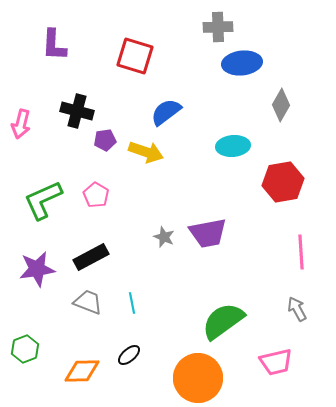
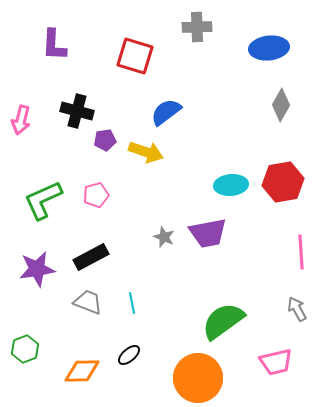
gray cross: moved 21 px left
blue ellipse: moved 27 px right, 15 px up
pink arrow: moved 4 px up
cyan ellipse: moved 2 px left, 39 px down
pink pentagon: rotated 25 degrees clockwise
